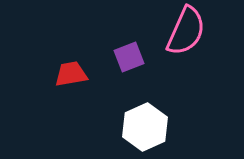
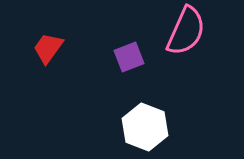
red trapezoid: moved 23 px left, 26 px up; rotated 44 degrees counterclockwise
white hexagon: rotated 15 degrees counterclockwise
